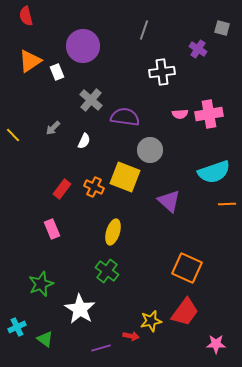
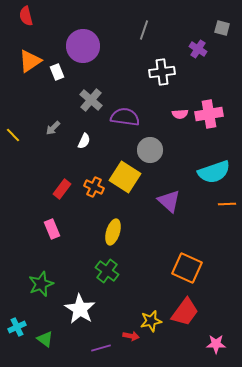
yellow square: rotated 12 degrees clockwise
